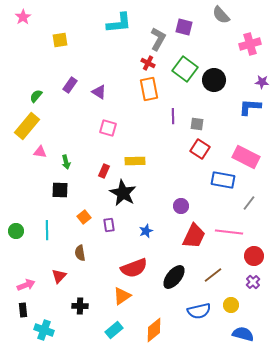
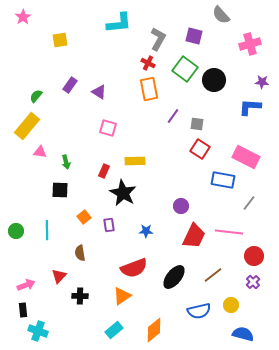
purple square at (184, 27): moved 10 px right, 9 px down
purple line at (173, 116): rotated 35 degrees clockwise
blue star at (146, 231): rotated 24 degrees clockwise
black cross at (80, 306): moved 10 px up
cyan cross at (44, 330): moved 6 px left, 1 px down
